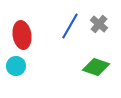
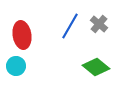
green diamond: rotated 20 degrees clockwise
